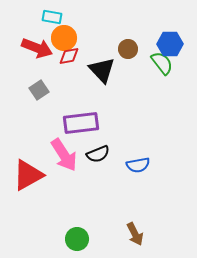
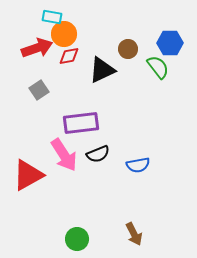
orange circle: moved 4 px up
blue hexagon: moved 1 px up
red arrow: rotated 40 degrees counterclockwise
green semicircle: moved 4 px left, 4 px down
black triangle: rotated 48 degrees clockwise
brown arrow: moved 1 px left
